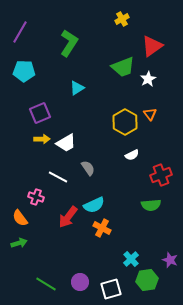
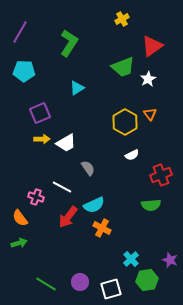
white line: moved 4 px right, 10 px down
